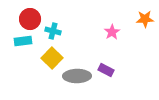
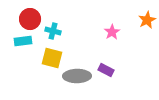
orange star: moved 2 px right, 1 px down; rotated 24 degrees counterclockwise
yellow square: rotated 30 degrees counterclockwise
